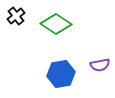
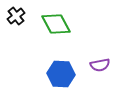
green diamond: rotated 28 degrees clockwise
blue hexagon: rotated 12 degrees clockwise
